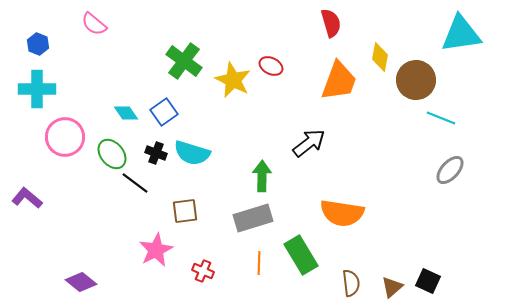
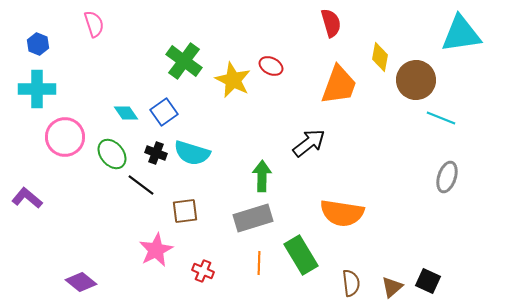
pink semicircle: rotated 148 degrees counterclockwise
orange trapezoid: moved 4 px down
gray ellipse: moved 3 px left, 7 px down; rotated 24 degrees counterclockwise
black line: moved 6 px right, 2 px down
